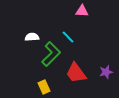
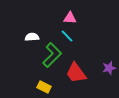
pink triangle: moved 12 px left, 7 px down
cyan line: moved 1 px left, 1 px up
green L-shape: moved 1 px right, 1 px down
purple star: moved 3 px right, 4 px up
yellow rectangle: rotated 40 degrees counterclockwise
